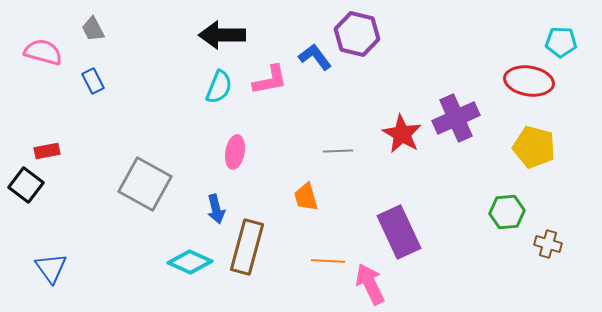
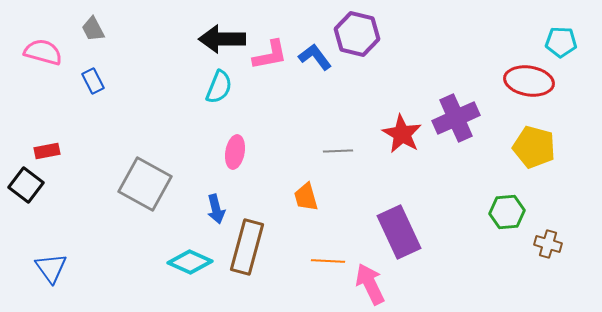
black arrow: moved 4 px down
pink L-shape: moved 25 px up
